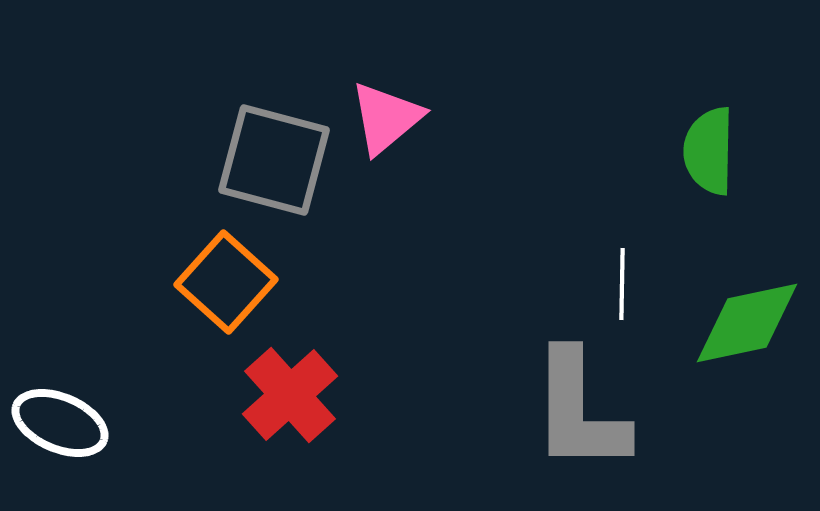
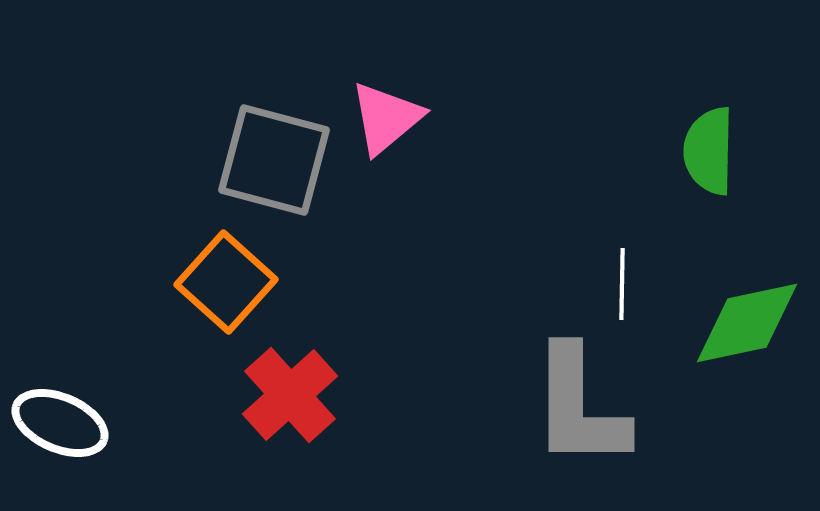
gray L-shape: moved 4 px up
